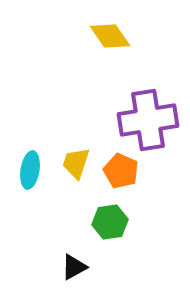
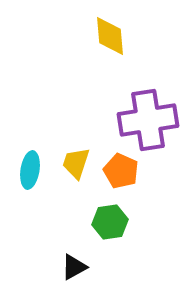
yellow diamond: rotated 30 degrees clockwise
